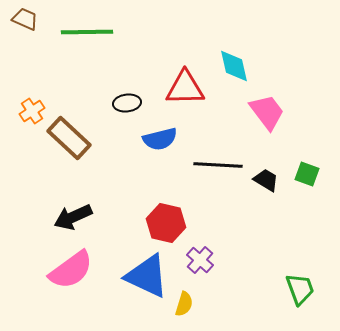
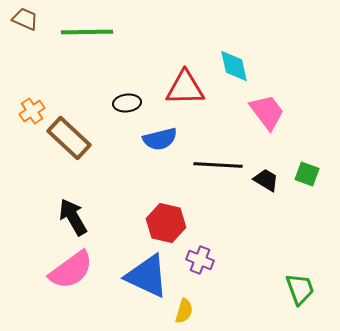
black arrow: rotated 84 degrees clockwise
purple cross: rotated 20 degrees counterclockwise
yellow semicircle: moved 7 px down
